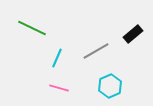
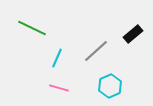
gray line: rotated 12 degrees counterclockwise
